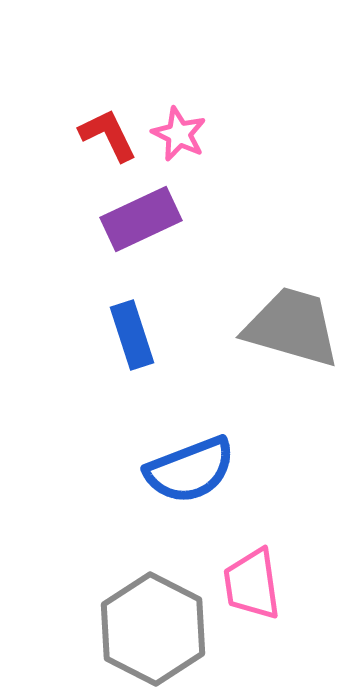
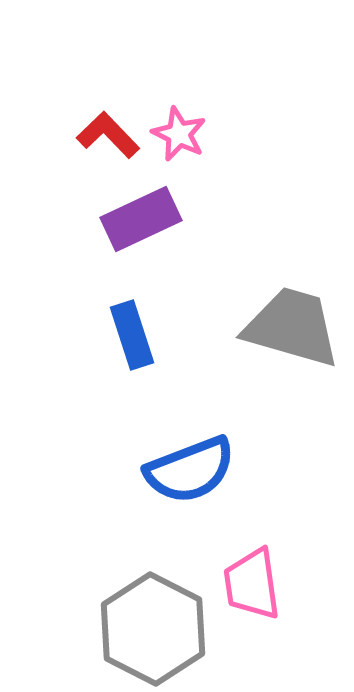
red L-shape: rotated 18 degrees counterclockwise
